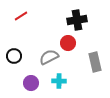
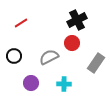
red line: moved 7 px down
black cross: rotated 18 degrees counterclockwise
red circle: moved 4 px right
gray rectangle: moved 1 px right, 1 px down; rotated 48 degrees clockwise
cyan cross: moved 5 px right, 3 px down
